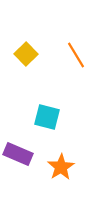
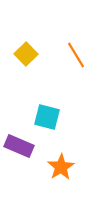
purple rectangle: moved 1 px right, 8 px up
